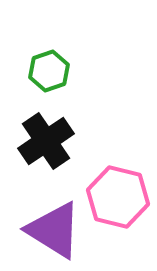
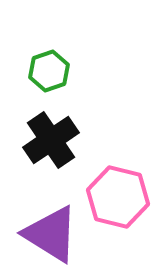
black cross: moved 5 px right, 1 px up
purple triangle: moved 3 px left, 4 px down
